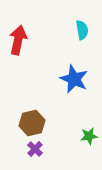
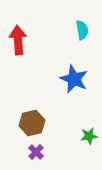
red arrow: rotated 16 degrees counterclockwise
purple cross: moved 1 px right, 3 px down
